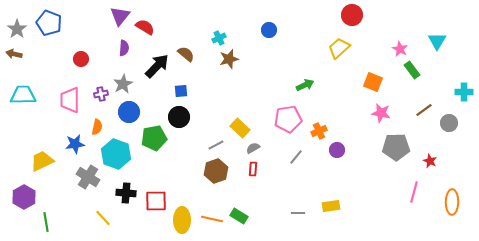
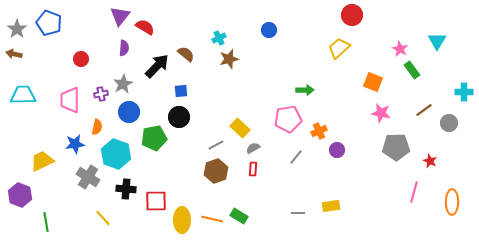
green arrow at (305, 85): moved 5 px down; rotated 24 degrees clockwise
black cross at (126, 193): moved 4 px up
purple hexagon at (24, 197): moved 4 px left, 2 px up; rotated 10 degrees counterclockwise
